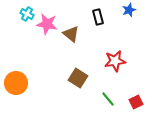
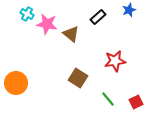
black rectangle: rotated 63 degrees clockwise
